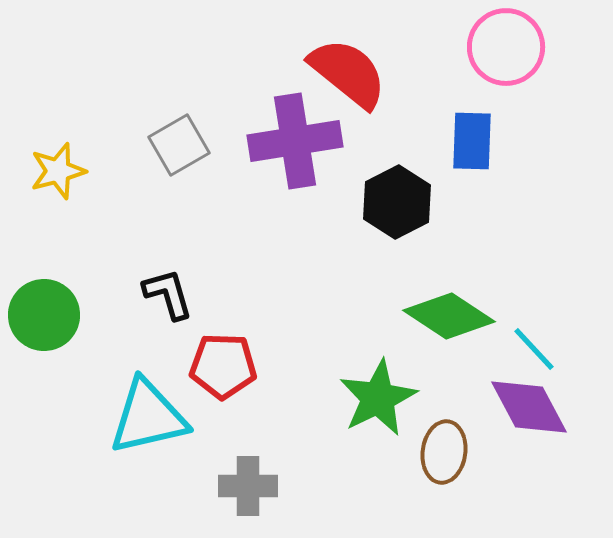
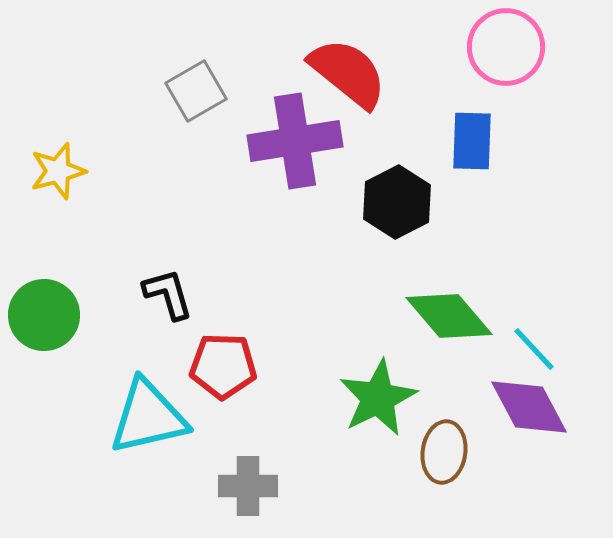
gray square: moved 17 px right, 54 px up
green diamond: rotated 16 degrees clockwise
